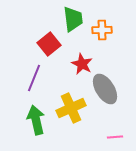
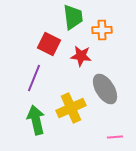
green trapezoid: moved 2 px up
red square: rotated 25 degrees counterclockwise
red star: moved 1 px left, 8 px up; rotated 20 degrees counterclockwise
